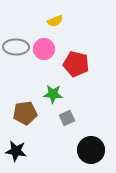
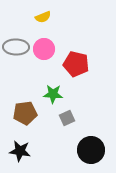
yellow semicircle: moved 12 px left, 4 px up
black star: moved 4 px right
